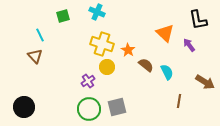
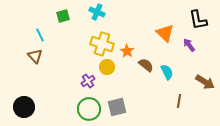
orange star: moved 1 px left, 1 px down
